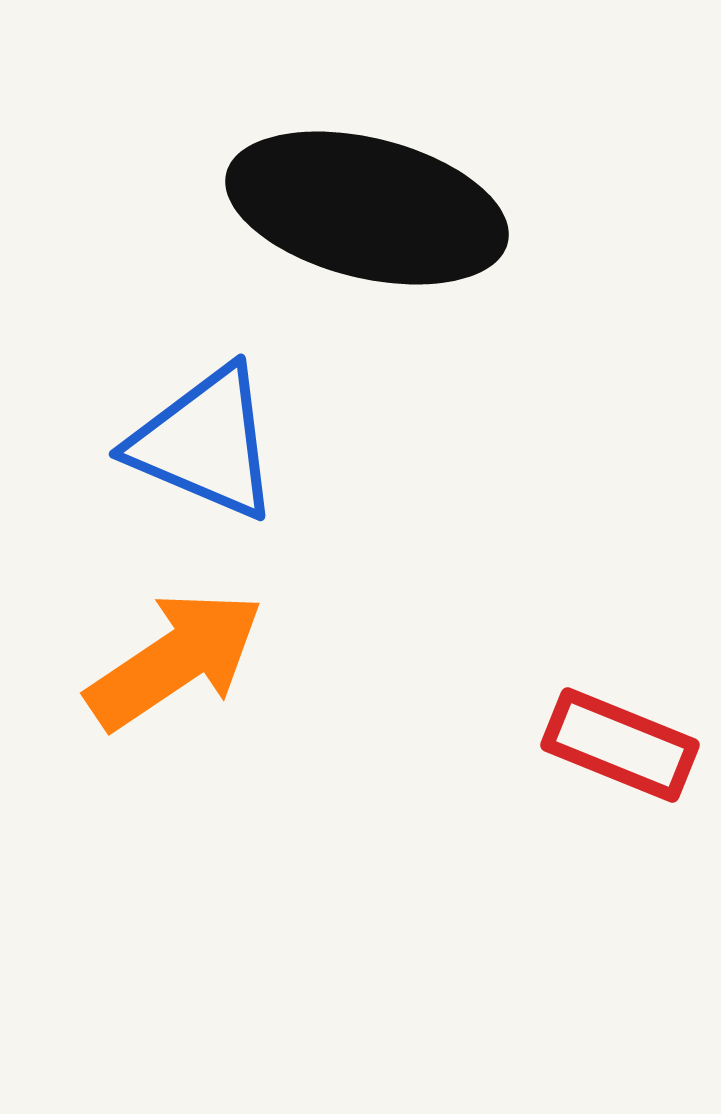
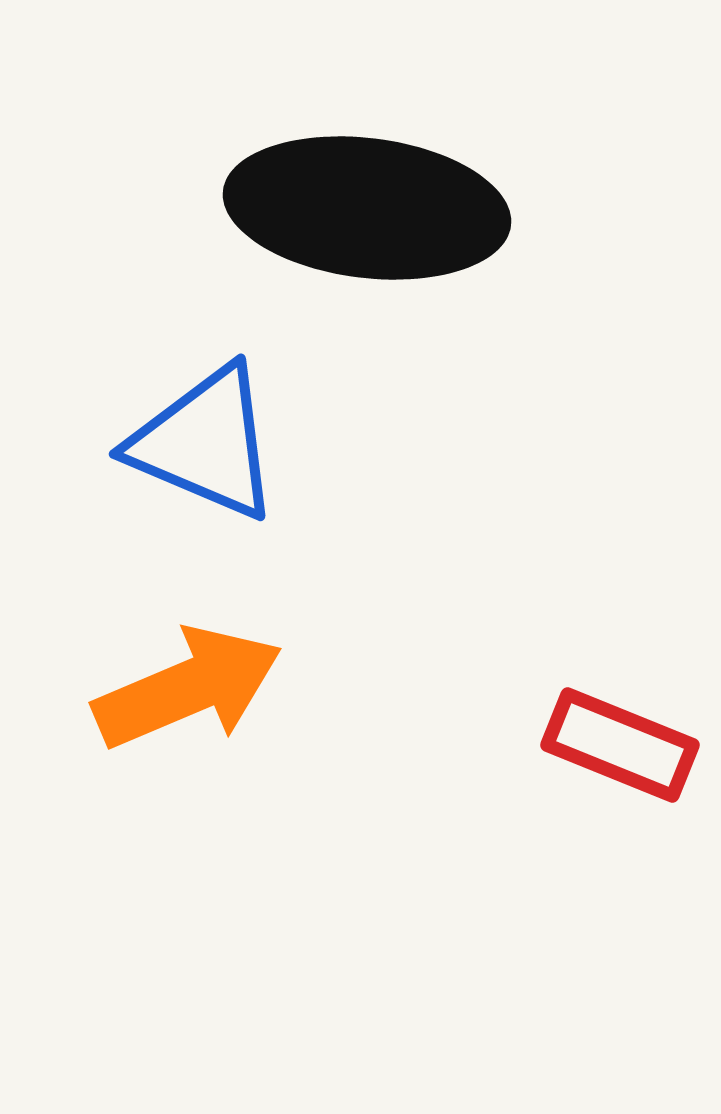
black ellipse: rotated 7 degrees counterclockwise
orange arrow: moved 13 px right, 28 px down; rotated 11 degrees clockwise
